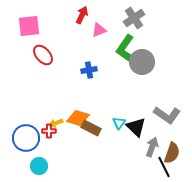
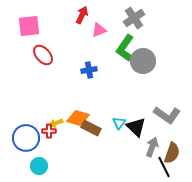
gray circle: moved 1 px right, 1 px up
